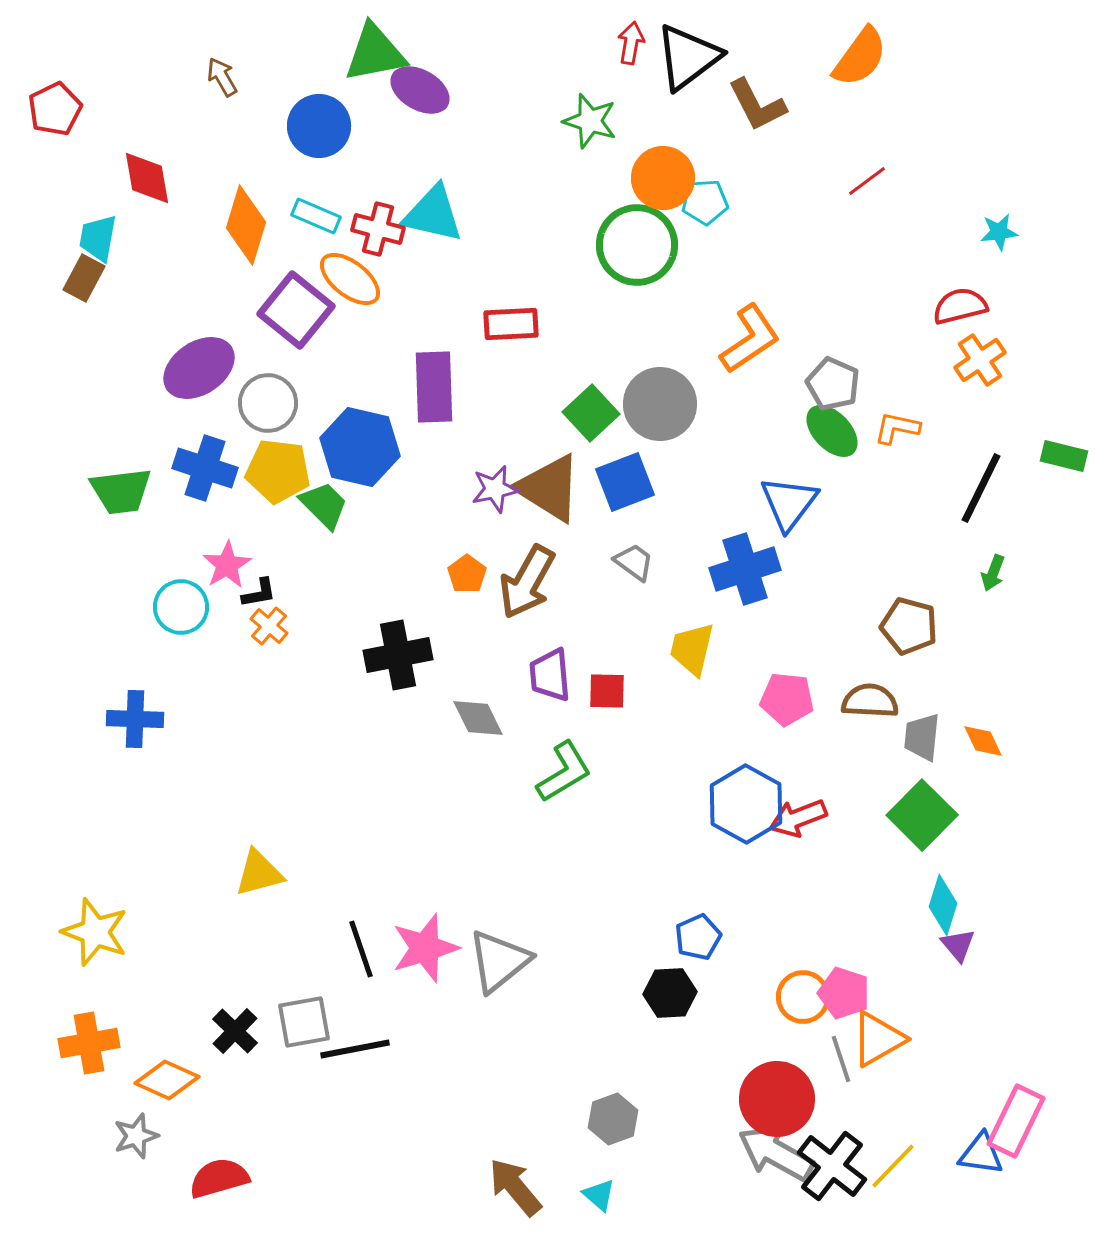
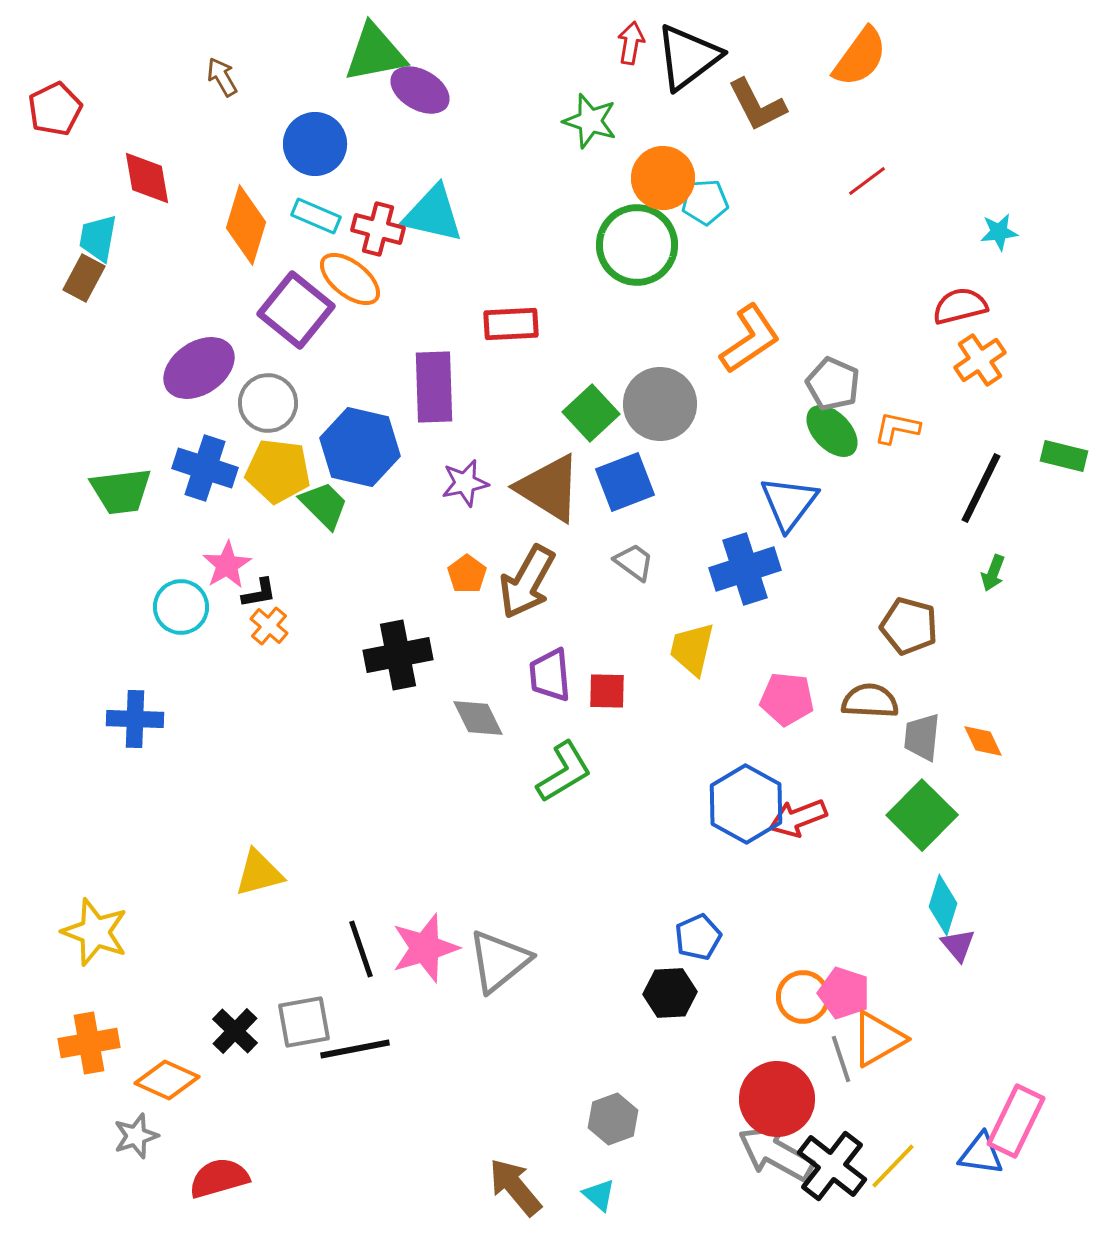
blue circle at (319, 126): moved 4 px left, 18 px down
purple star at (495, 489): moved 30 px left, 6 px up
